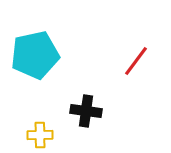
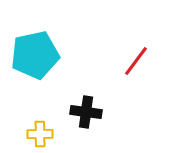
black cross: moved 1 px down
yellow cross: moved 1 px up
